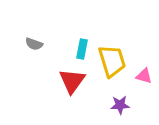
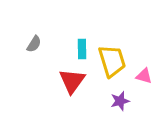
gray semicircle: rotated 78 degrees counterclockwise
cyan rectangle: rotated 12 degrees counterclockwise
purple star: moved 4 px up; rotated 12 degrees counterclockwise
